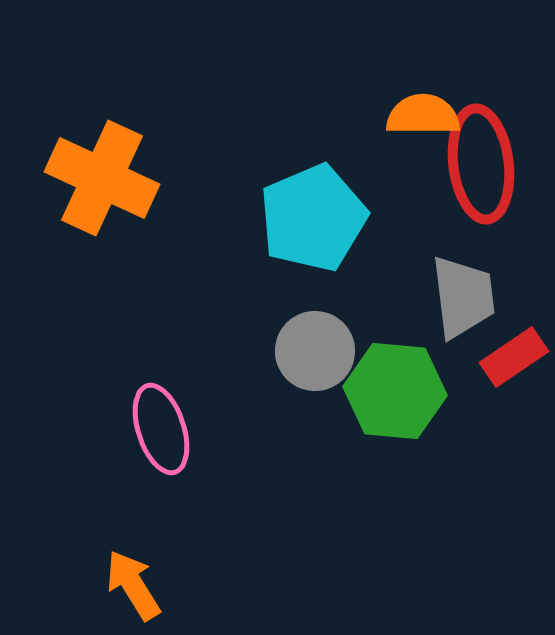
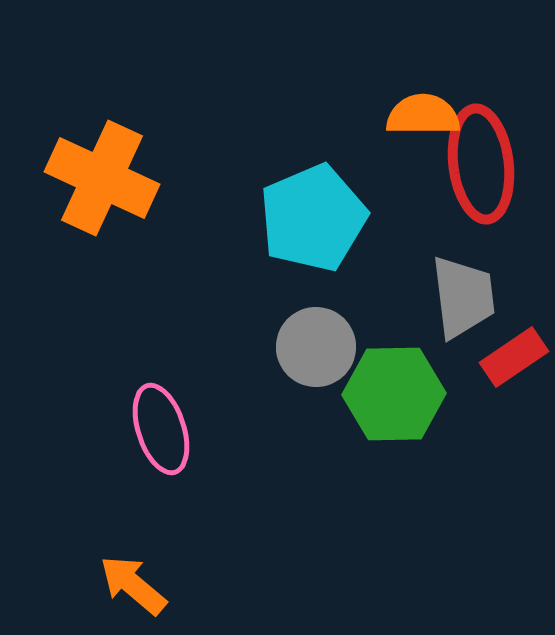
gray circle: moved 1 px right, 4 px up
green hexagon: moved 1 px left, 3 px down; rotated 6 degrees counterclockwise
orange arrow: rotated 18 degrees counterclockwise
